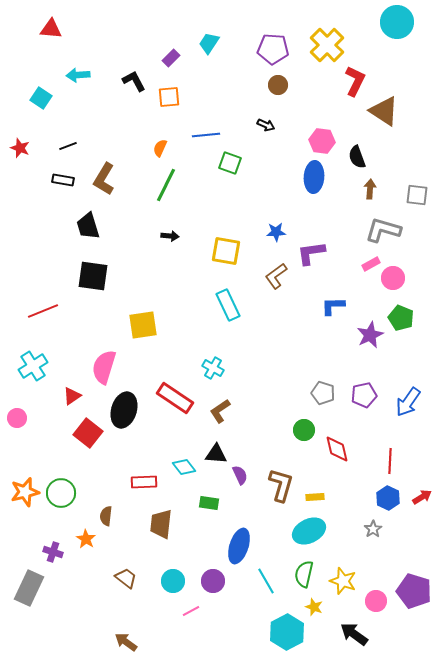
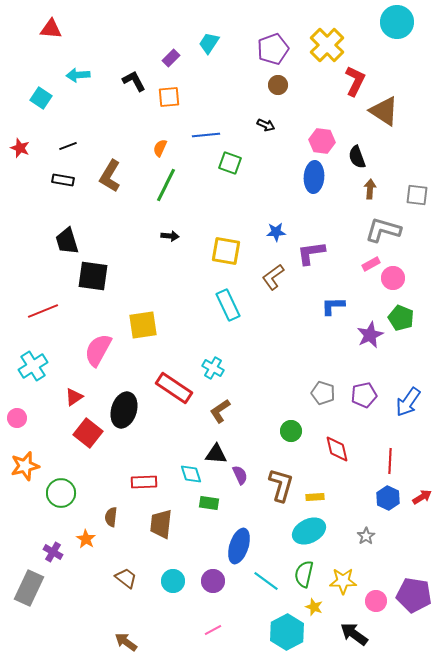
purple pentagon at (273, 49): rotated 24 degrees counterclockwise
brown L-shape at (104, 179): moved 6 px right, 3 px up
black trapezoid at (88, 226): moved 21 px left, 15 px down
brown L-shape at (276, 276): moved 3 px left, 1 px down
pink semicircle at (104, 367): moved 6 px left, 17 px up; rotated 12 degrees clockwise
red triangle at (72, 396): moved 2 px right, 1 px down
red rectangle at (175, 398): moved 1 px left, 10 px up
green circle at (304, 430): moved 13 px left, 1 px down
cyan diamond at (184, 467): moved 7 px right, 7 px down; rotated 20 degrees clockwise
orange star at (25, 492): moved 26 px up
brown semicircle at (106, 516): moved 5 px right, 1 px down
gray star at (373, 529): moved 7 px left, 7 px down
purple cross at (53, 552): rotated 12 degrees clockwise
cyan line at (266, 581): rotated 24 degrees counterclockwise
yellow star at (343, 581): rotated 20 degrees counterclockwise
purple pentagon at (414, 591): moved 4 px down; rotated 8 degrees counterclockwise
pink line at (191, 611): moved 22 px right, 19 px down
